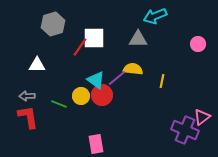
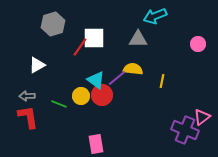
white triangle: rotated 30 degrees counterclockwise
